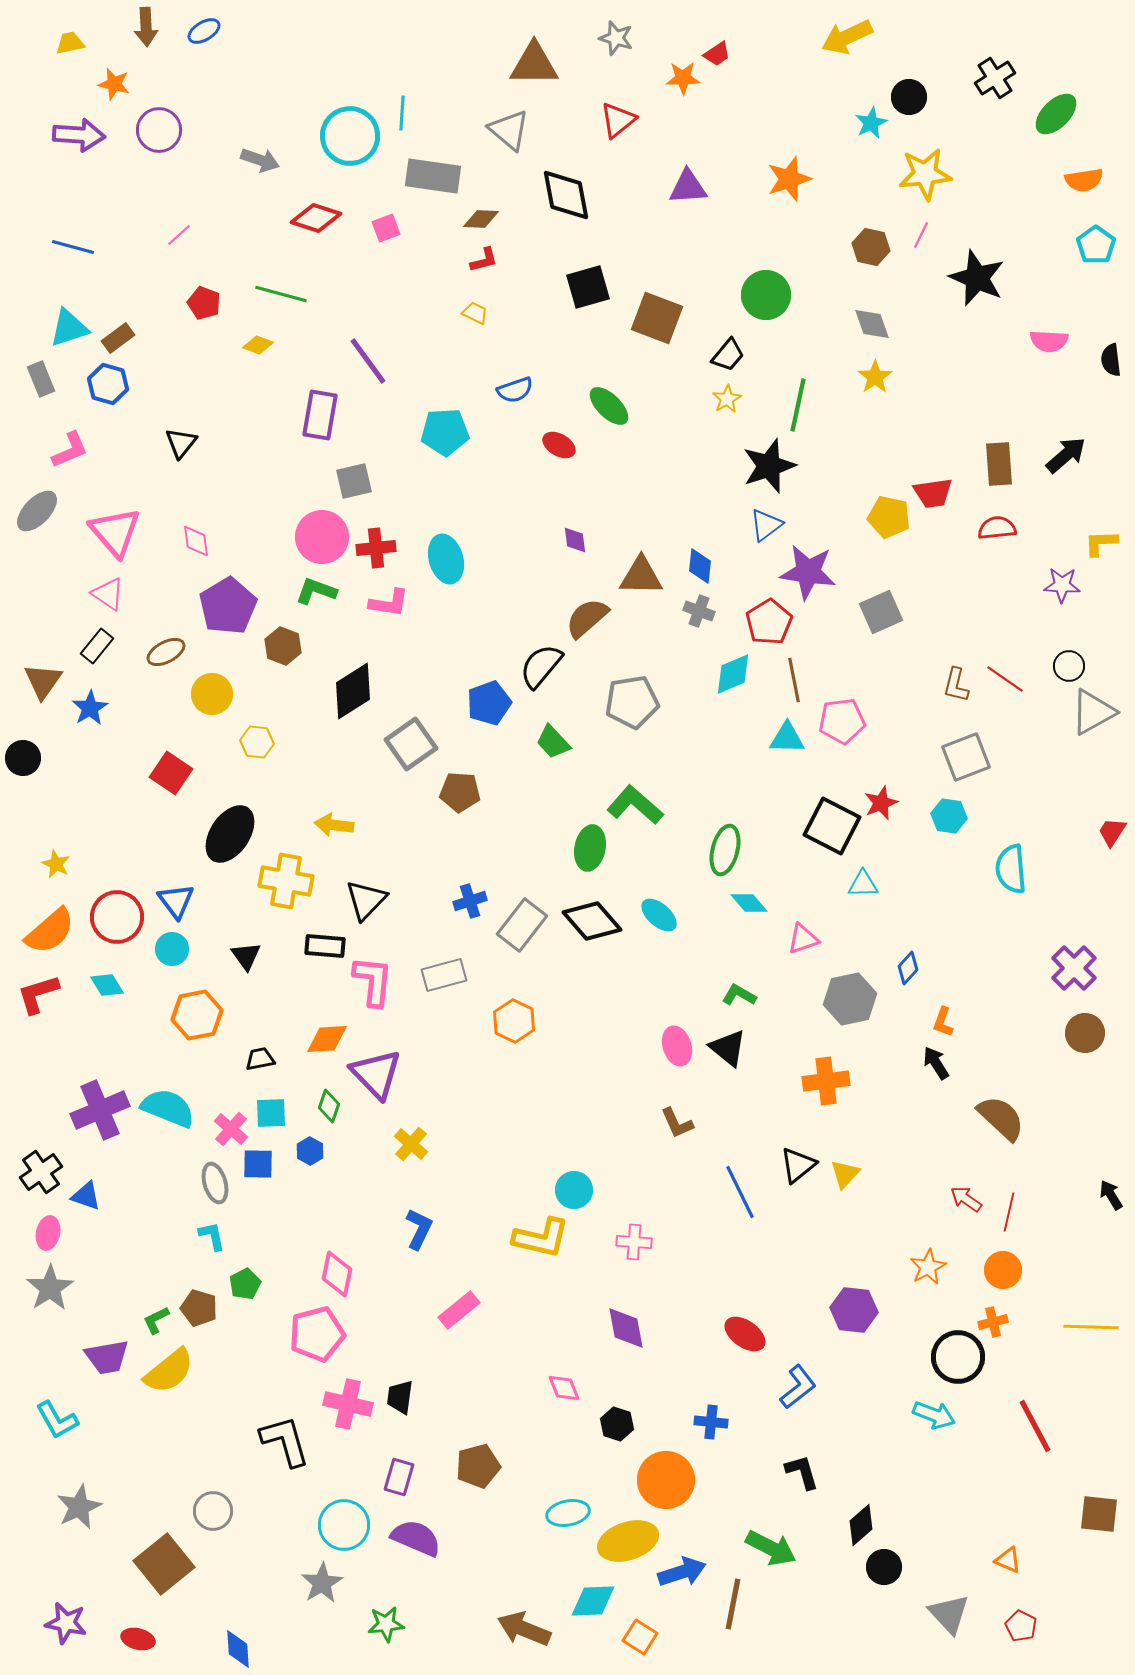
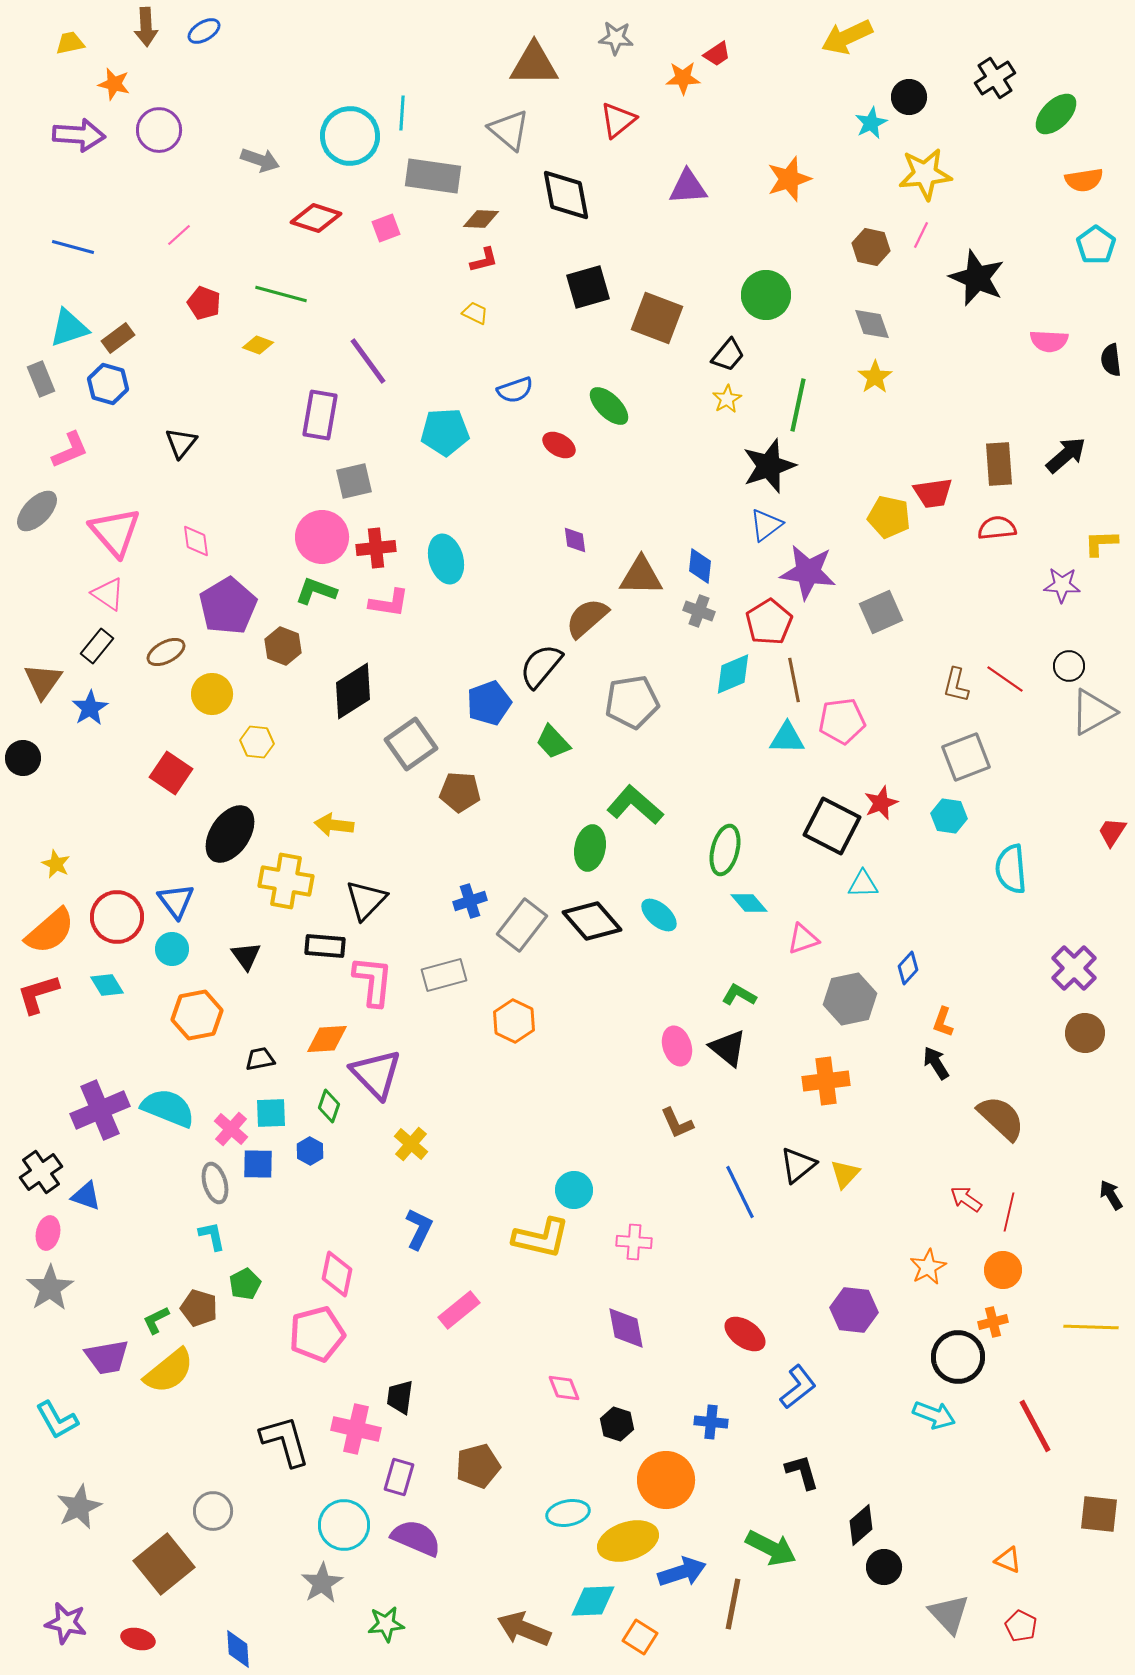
gray star at (616, 38): rotated 12 degrees counterclockwise
pink cross at (348, 1404): moved 8 px right, 25 px down
